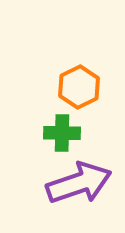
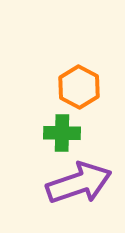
orange hexagon: rotated 6 degrees counterclockwise
